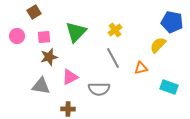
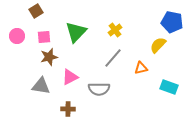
brown square: moved 2 px right, 1 px up
gray line: rotated 70 degrees clockwise
